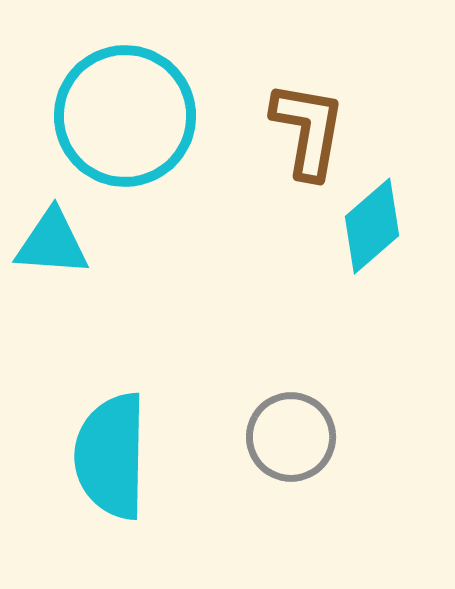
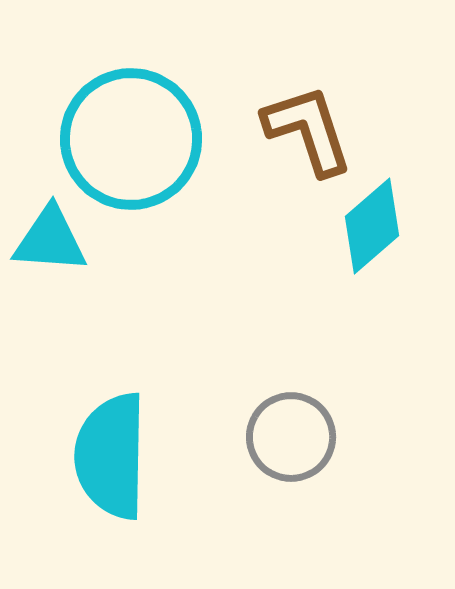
cyan circle: moved 6 px right, 23 px down
brown L-shape: rotated 28 degrees counterclockwise
cyan triangle: moved 2 px left, 3 px up
